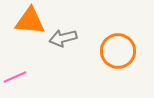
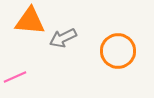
gray arrow: rotated 12 degrees counterclockwise
